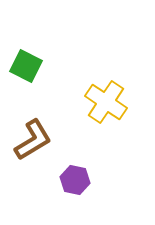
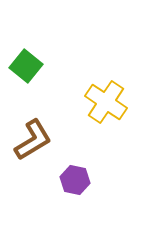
green square: rotated 12 degrees clockwise
